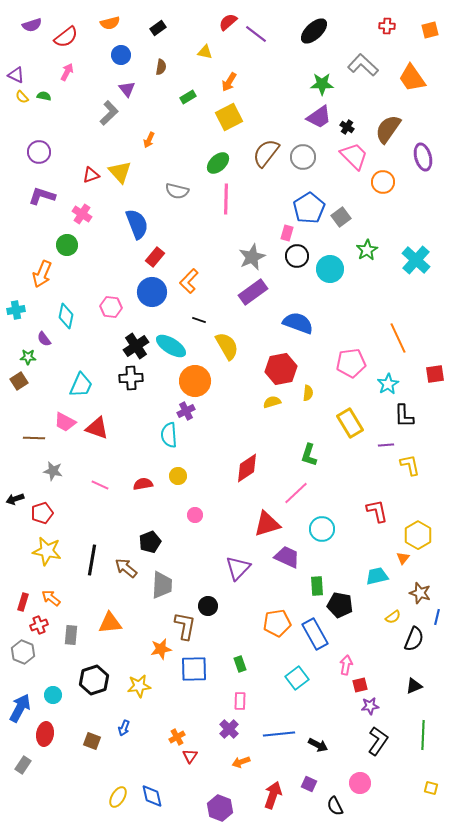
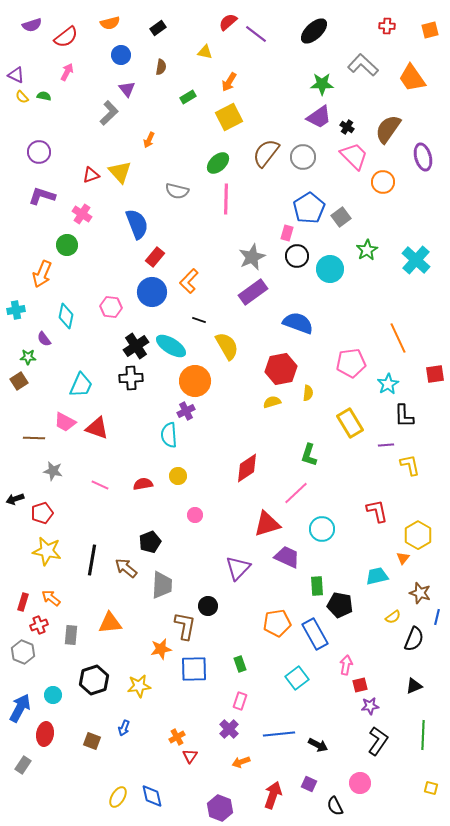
pink rectangle at (240, 701): rotated 18 degrees clockwise
